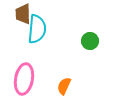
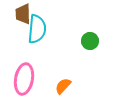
orange semicircle: moved 1 px left; rotated 18 degrees clockwise
